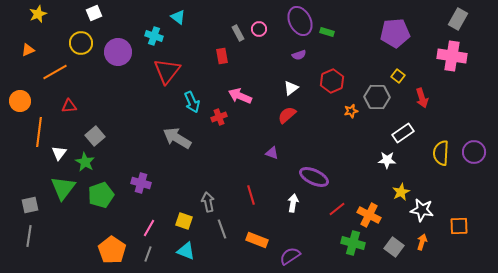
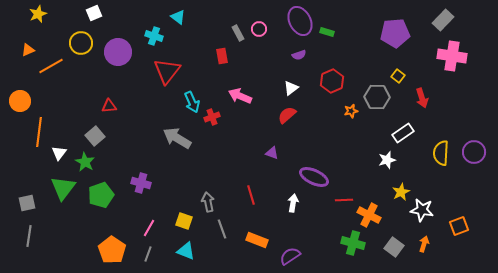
gray rectangle at (458, 19): moved 15 px left, 1 px down; rotated 15 degrees clockwise
orange line at (55, 72): moved 4 px left, 6 px up
red triangle at (69, 106): moved 40 px right
red cross at (219, 117): moved 7 px left
white star at (387, 160): rotated 18 degrees counterclockwise
gray square at (30, 205): moved 3 px left, 2 px up
red line at (337, 209): moved 7 px right, 9 px up; rotated 36 degrees clockwise
orange square at (459, 226): rotated 18 degrees counterclockwise
orange arrow at (422, 242): moved 2 px right, 2 px down
